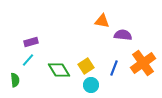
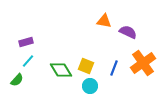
orange triangle: moved 2 px right
purple semicircle: moved 5 px right, 3 px up; rotated 18 degrees clockwise
purple rectangle: moved 5 px left
cyan line: moved 1 px down
yellow square: rotated 35 degrees counterclockwise
green diamond: moved 2 px right
green semicircle: moved 2 px right; rotated 48 degrees clockwise
cyan circle: moved 1 px left, 1 px down
